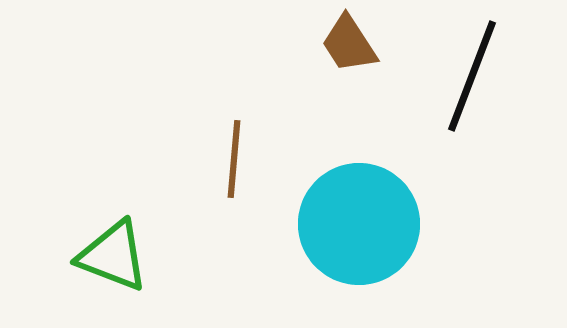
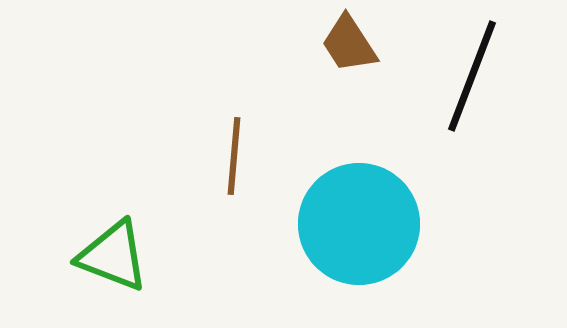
brown line: moved 3 px up
